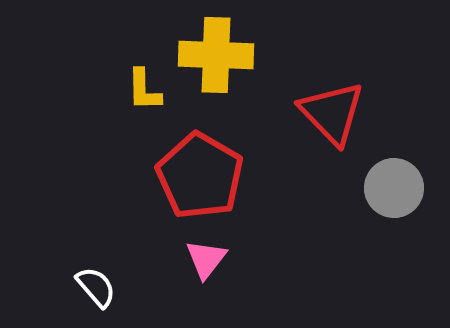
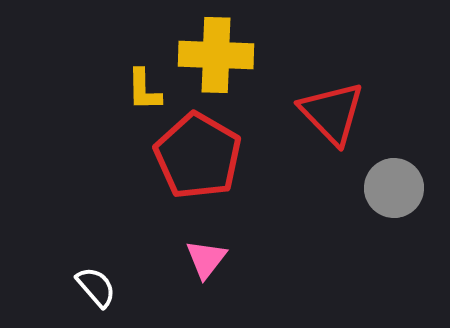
red pentagon: moved 2 px left, 20 px up
